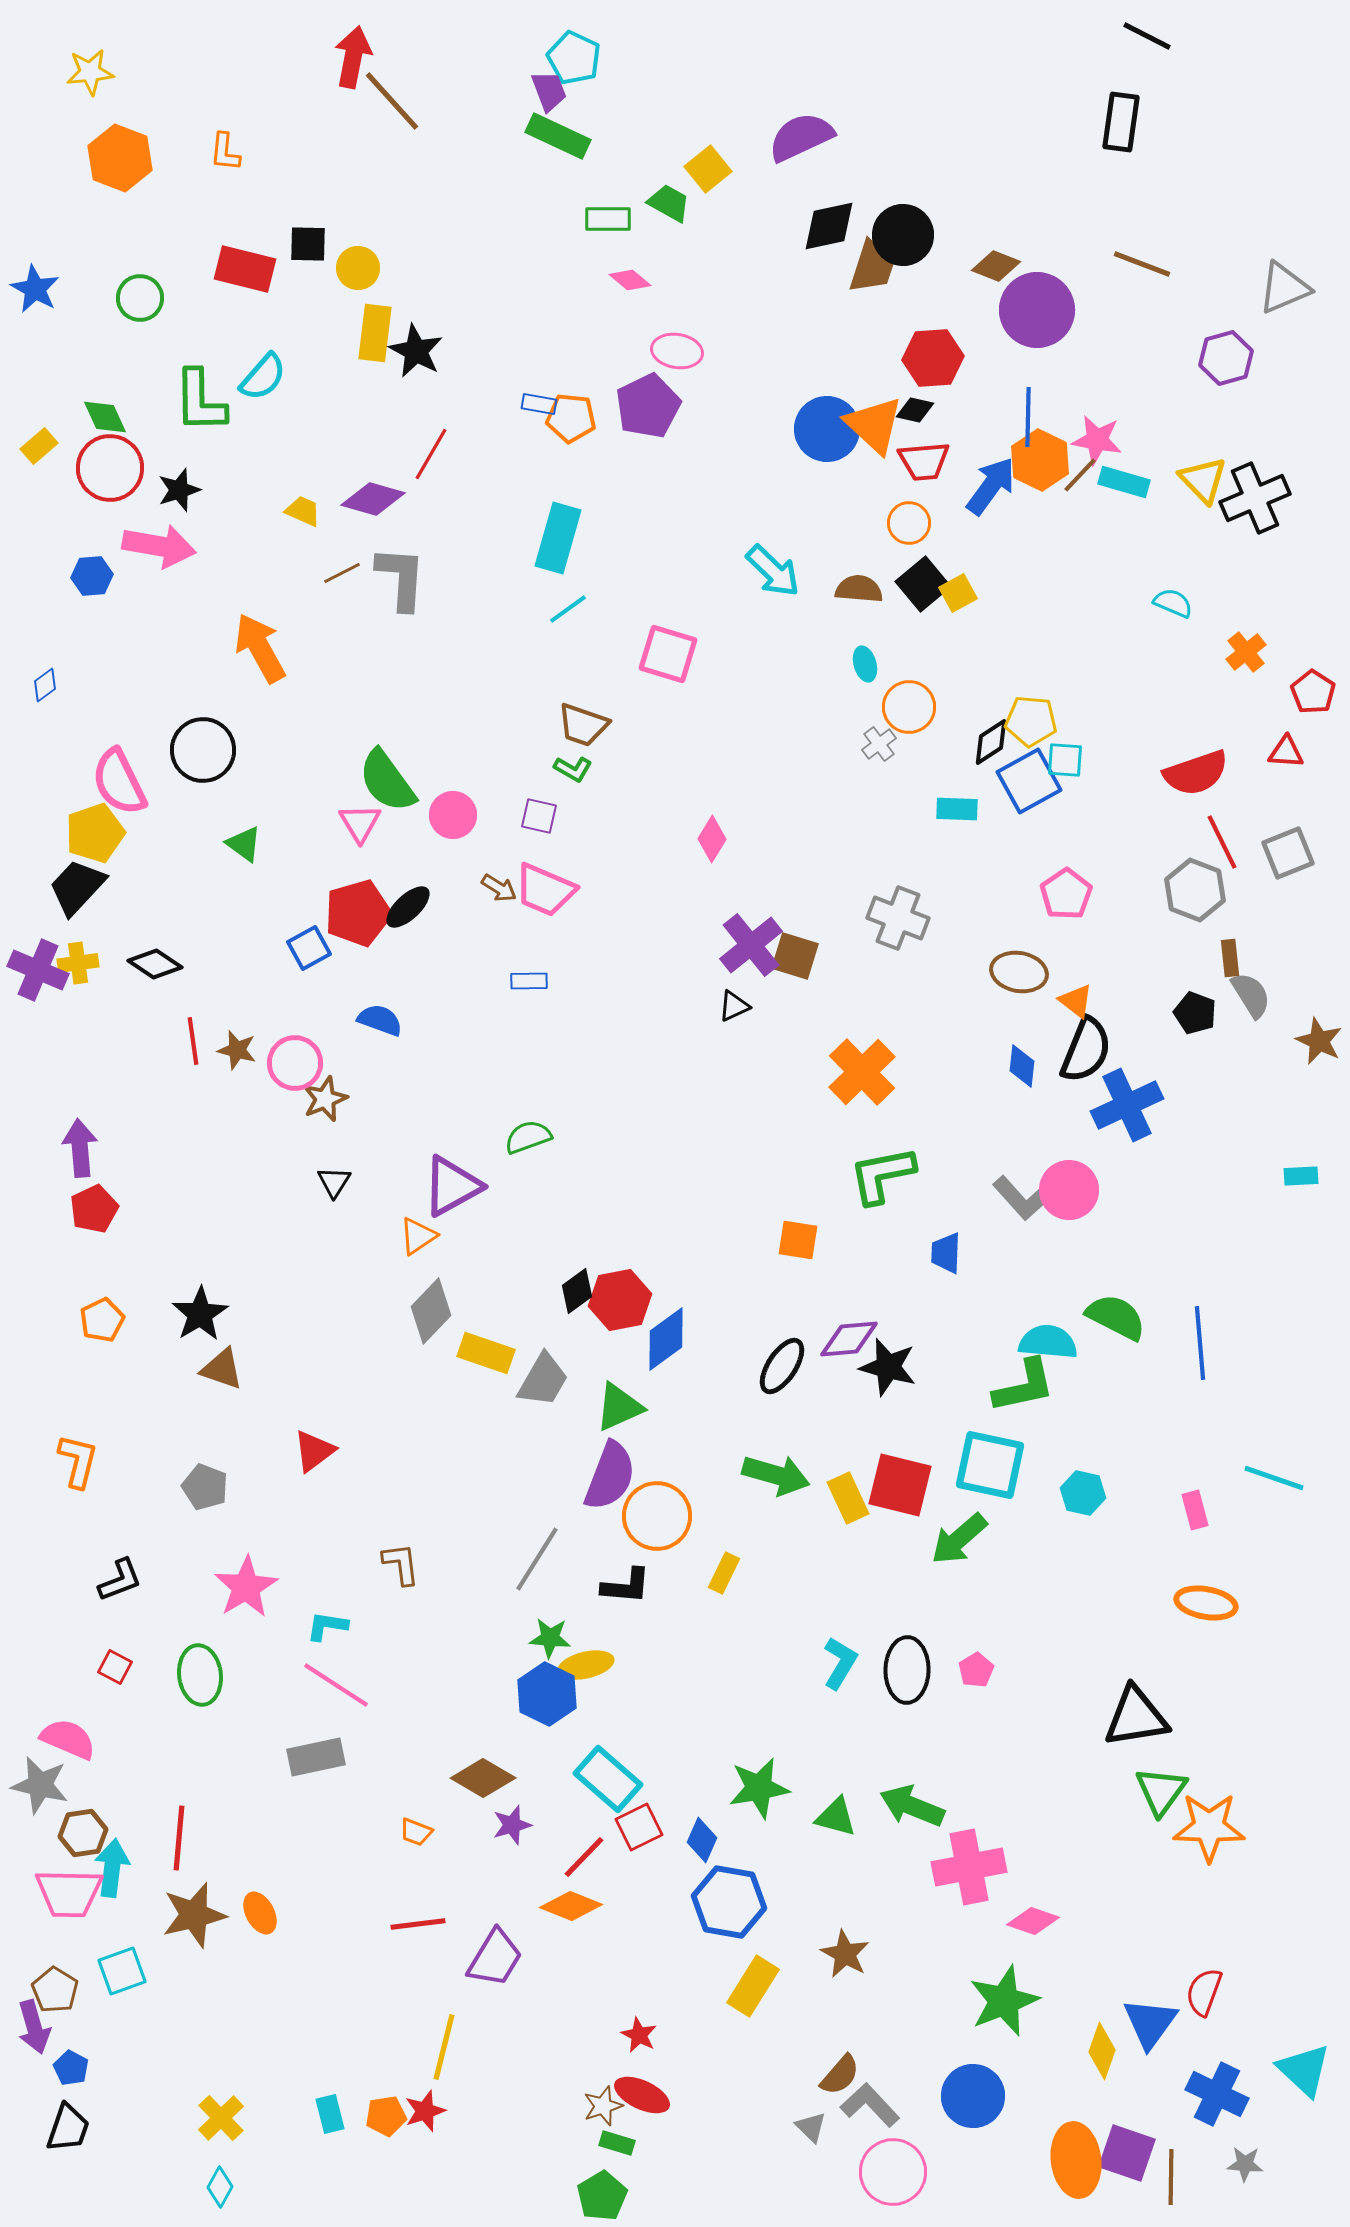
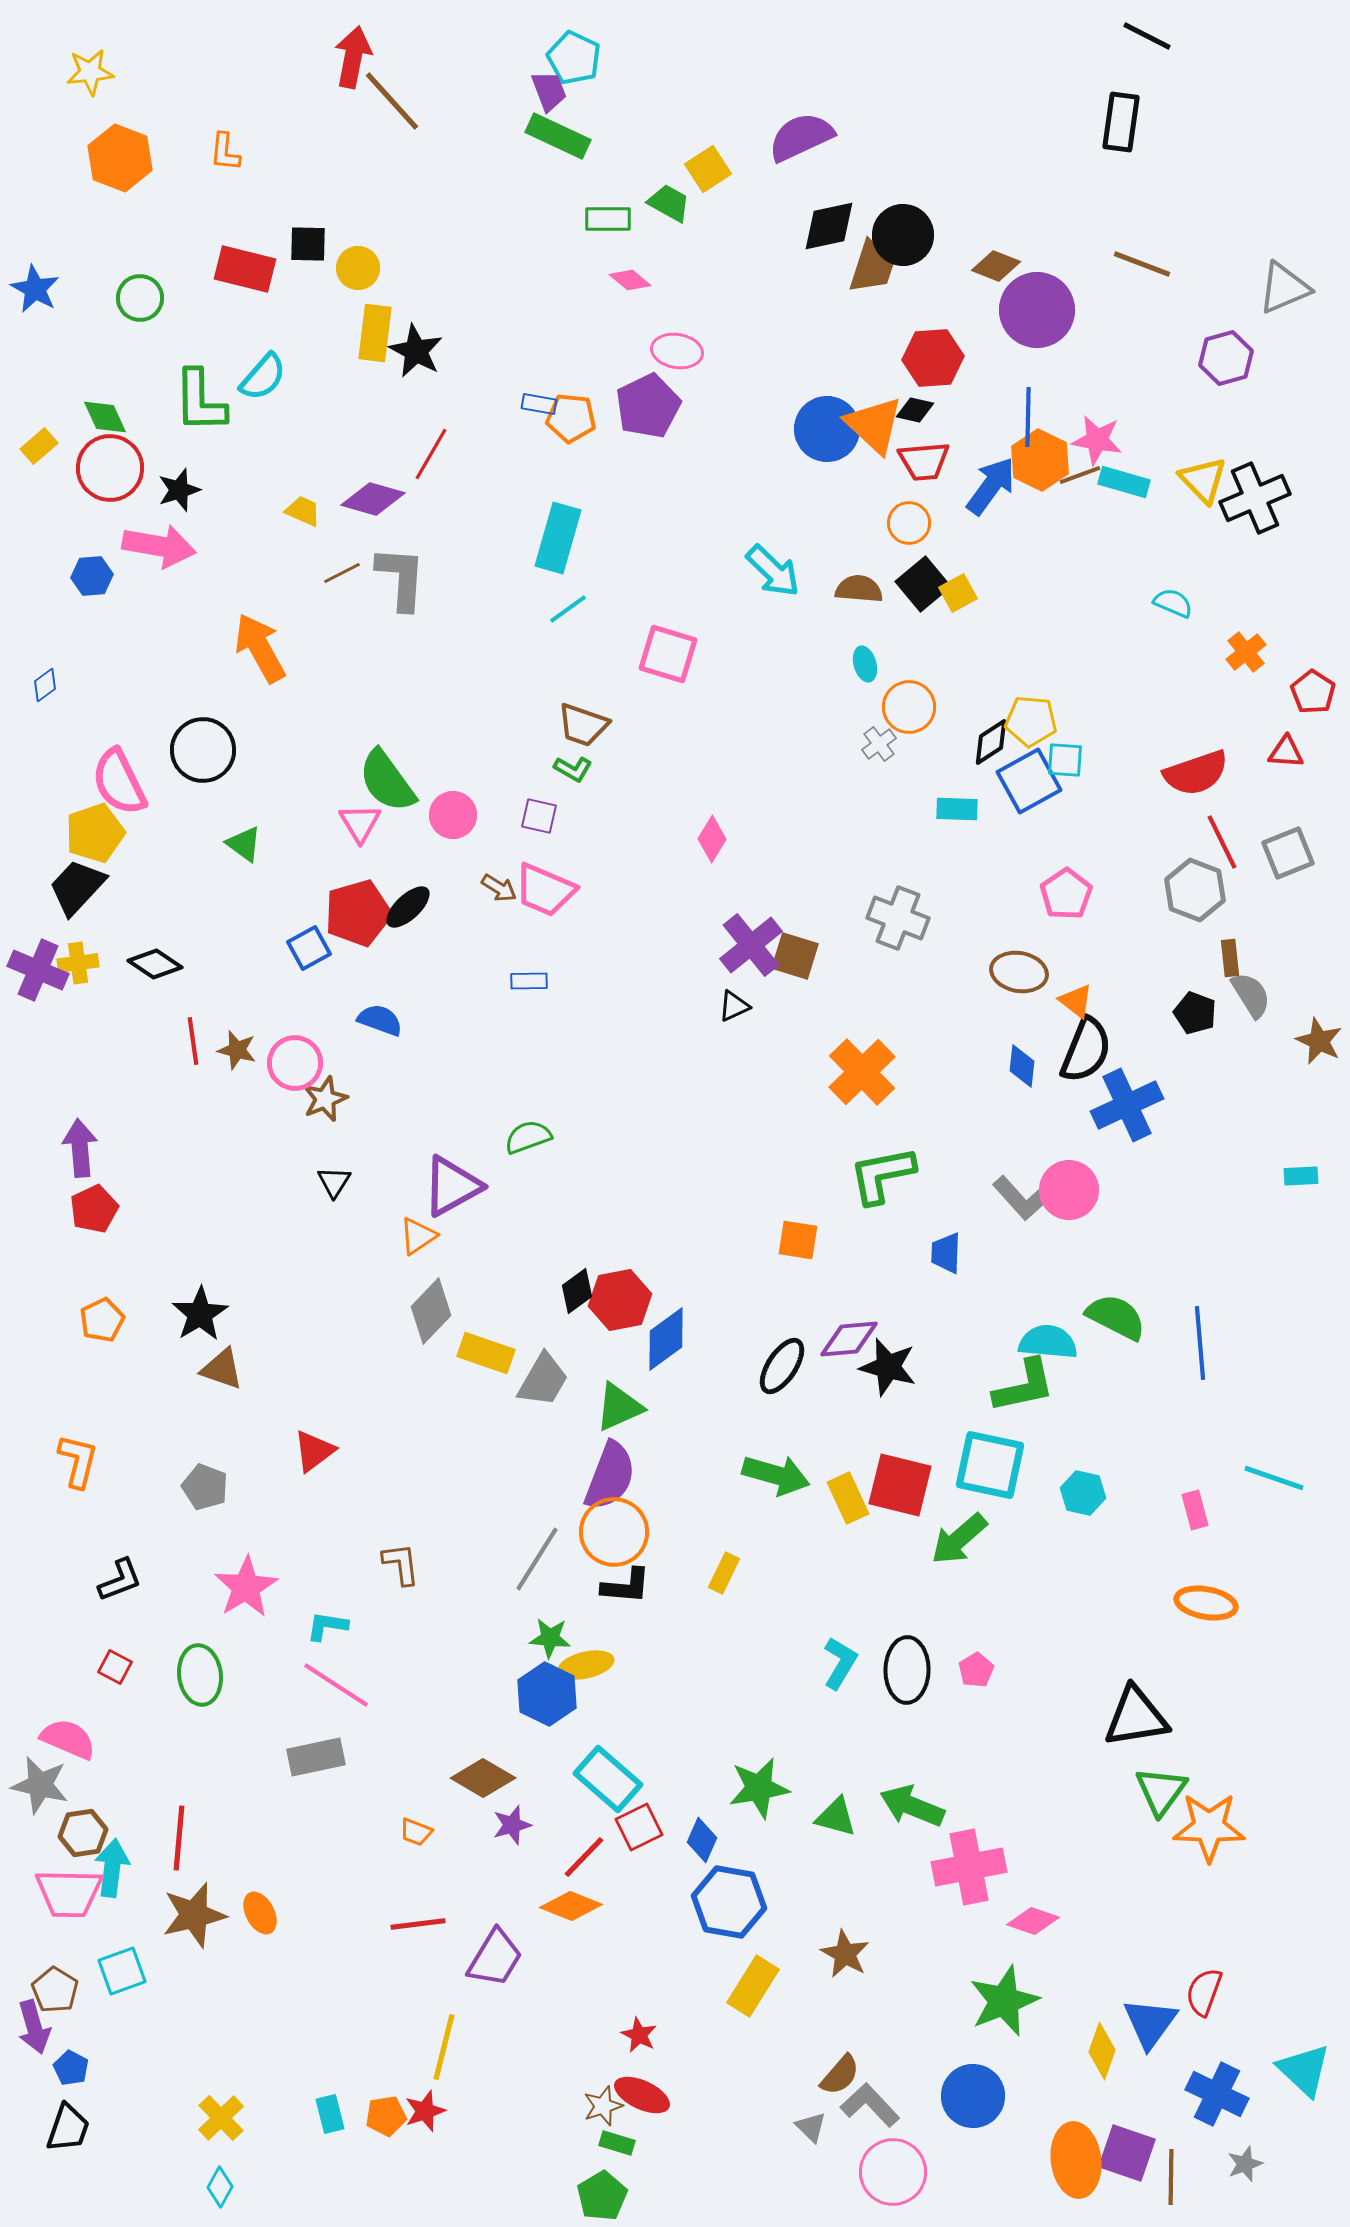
yellow square at (708, 169): rotated 6 degrees clockwise
brown line at (1080, 475): rotated 27 degrees clockwise
orange circle at (657, 1516): moved 43 px left, 16 px down
gray star at (1245, 2164): rotated 24 degrees counterclockwise
